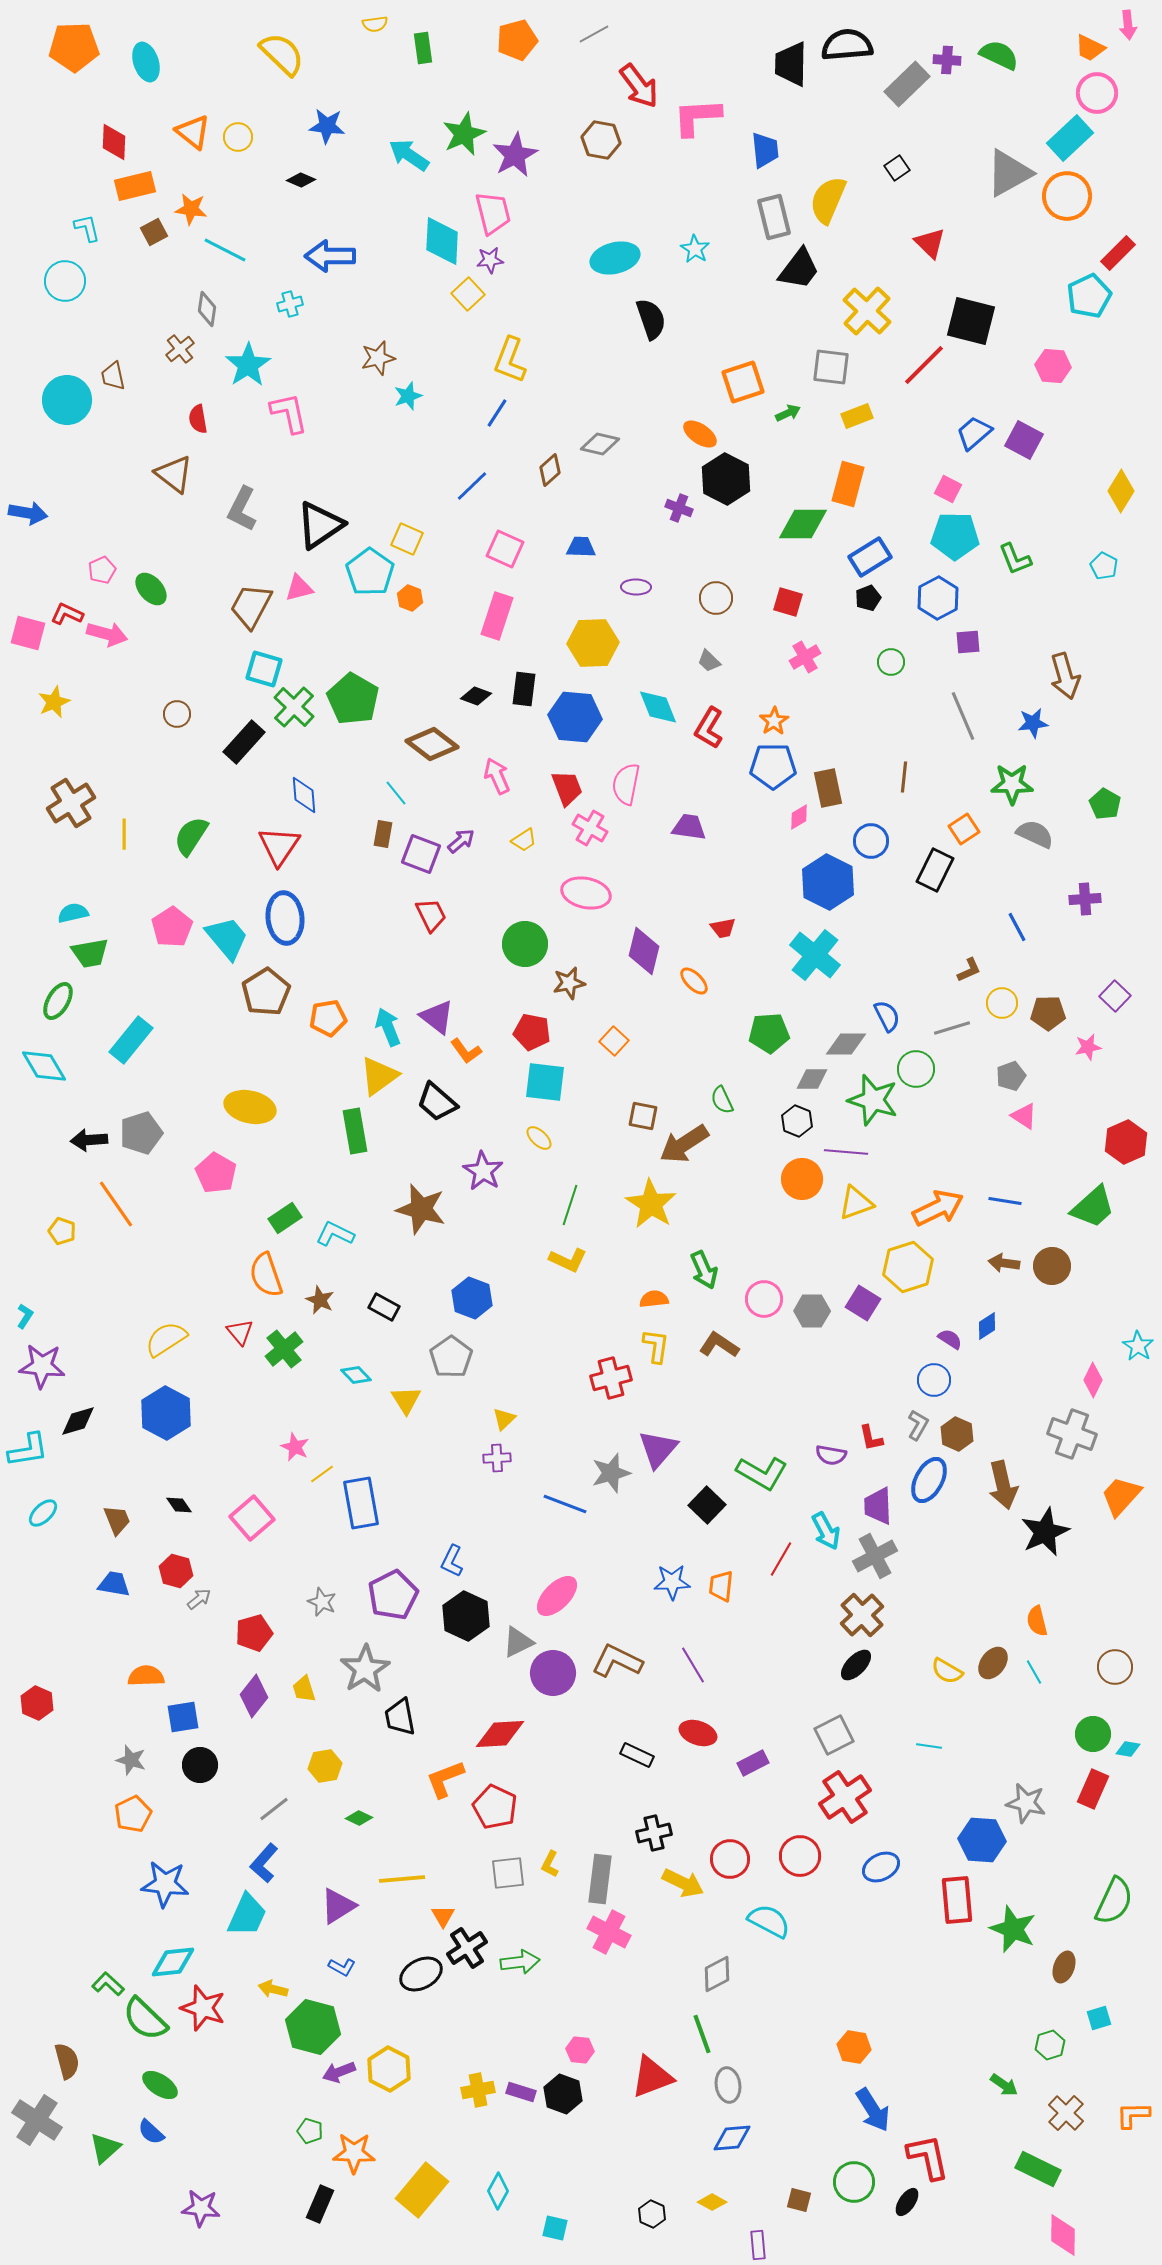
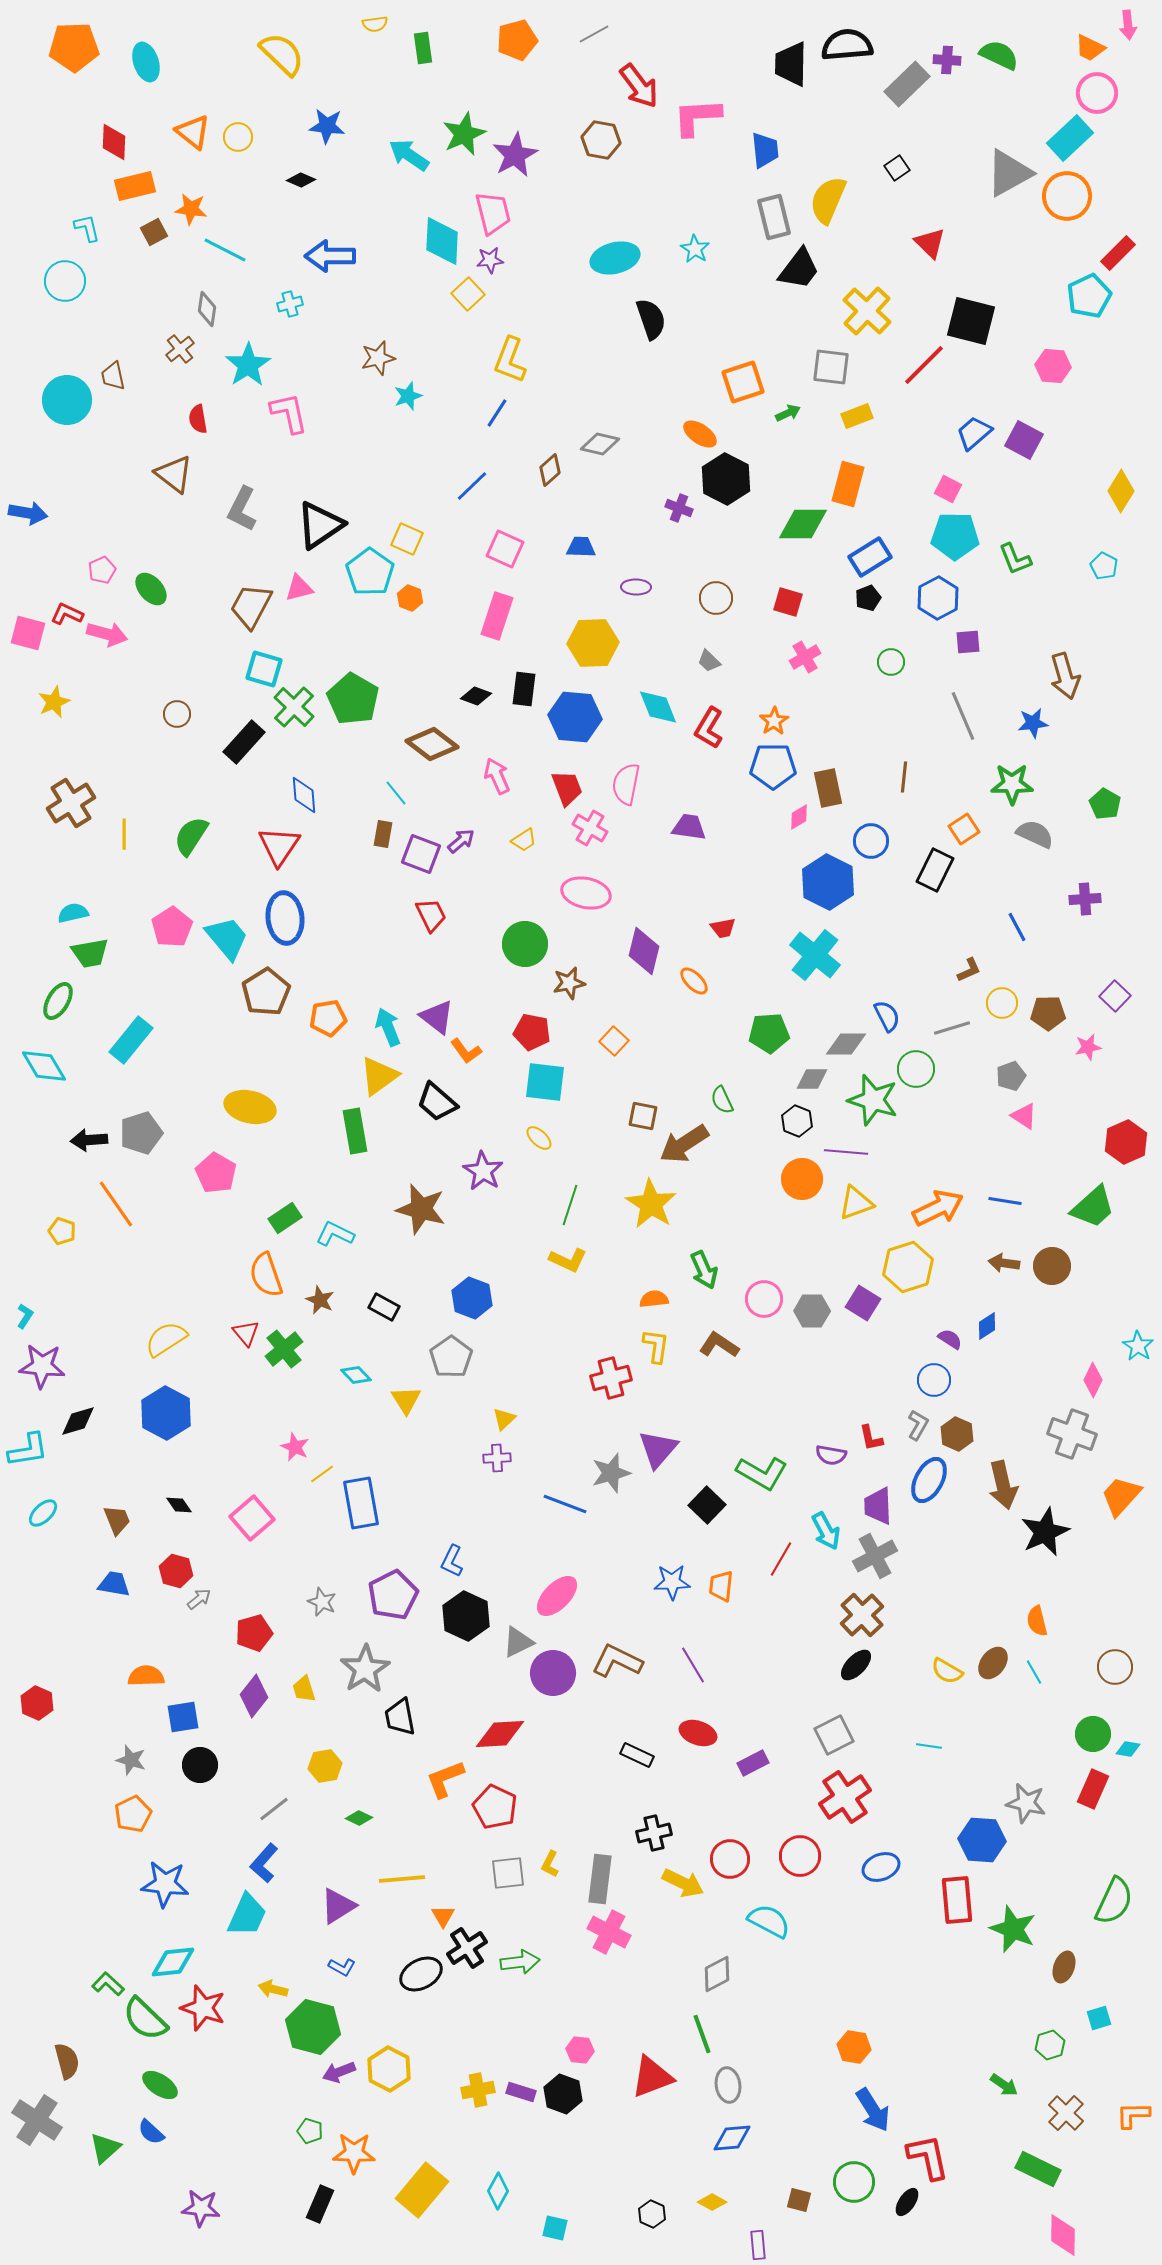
red triangle at (240, 1332): moved 6 px right, 1 px down
blue ellipse at (881, 1867): rotated 6 degrees clockwise
